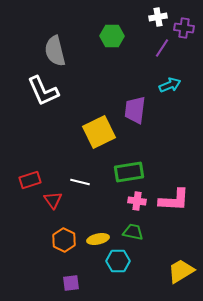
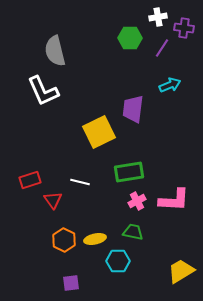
green hexagon: moved 18 px right, 2 px down
purple trapezoid: moved 2 px left, 1 px up
pink cross: rotated 36 degrees counterclockwise
yellow ellipse: moved 3 px left
